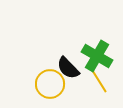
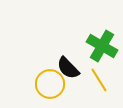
green cross: moved 5 px right, 10 px up
yellow line: moved 1 px up
